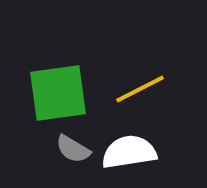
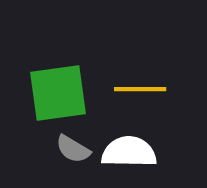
yellow line: rotated 27 degrees clockwise
white semicircle: rotated 10 degrees clockwise
